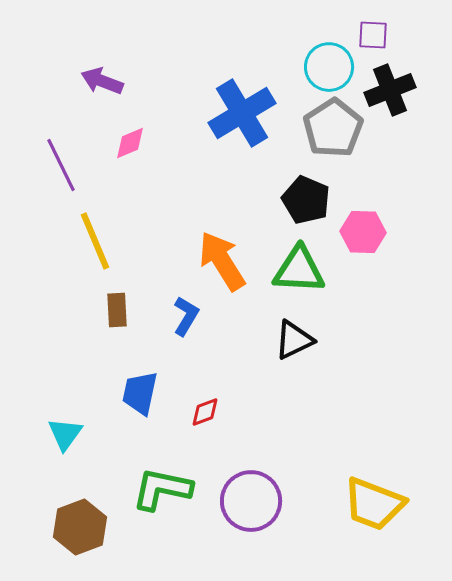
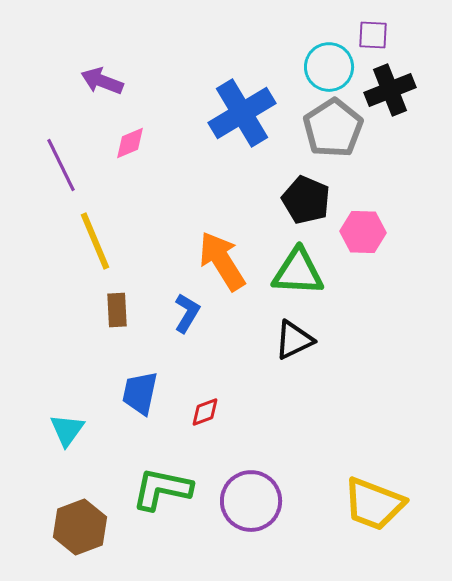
green triangle: moved 1 px left, 2 px down
blue L-shape: moved 1 px right, 3 px up
cyan triangle: moved 2 px right, 4 px up
